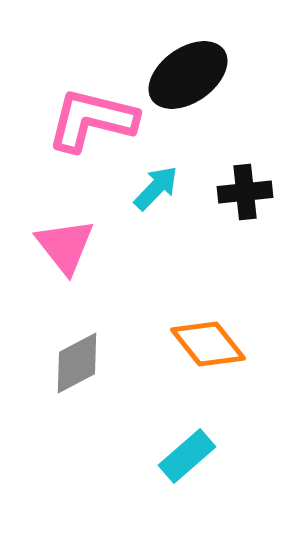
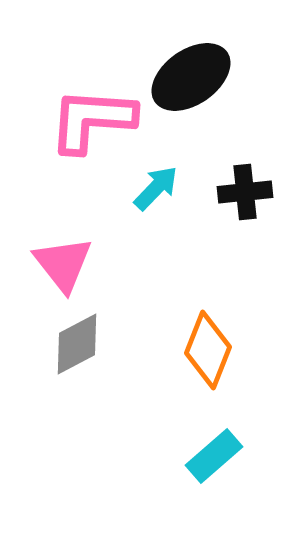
black ellipse: moved 3 px right, 2 px down
pink L-shape: rotated 10 degrees counterclockwise
pink triangle: moved 2 px left, 18 px down
orange diamond: moved 6 px down; rotated 60 degrees clockwise
gray diamond: moved 19 px up
cyan rectangle: moved 27 px right
